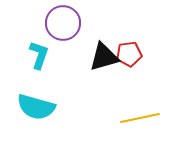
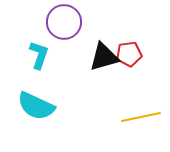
purple circle: moved 1 px right, 1 px up
cyan semicircle: moved 1 px up; rotated 9 degrees clockwise
yellow line: moved 1 px right, 1 px up
